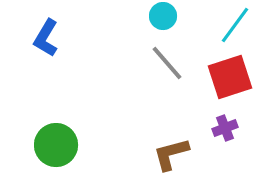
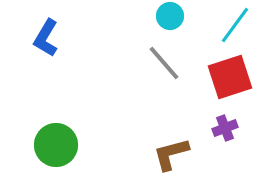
cyan circle: moved 7 px right
gray line: moved 3 px left
